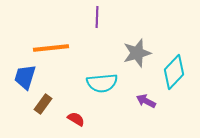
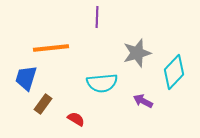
blue trapezoid: moved 1 px right, 1 px down
purple arrow: moved 3 px left
